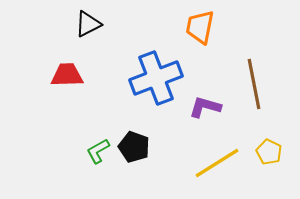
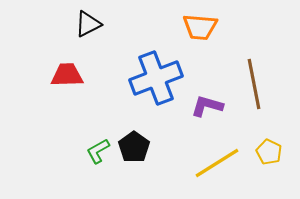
orange trapezoid: rotated 96 degrees counterclockwise
purple L-shape: moved 2 px right, 1 px up
black pentagon: rotated 16 degrees clockwise
